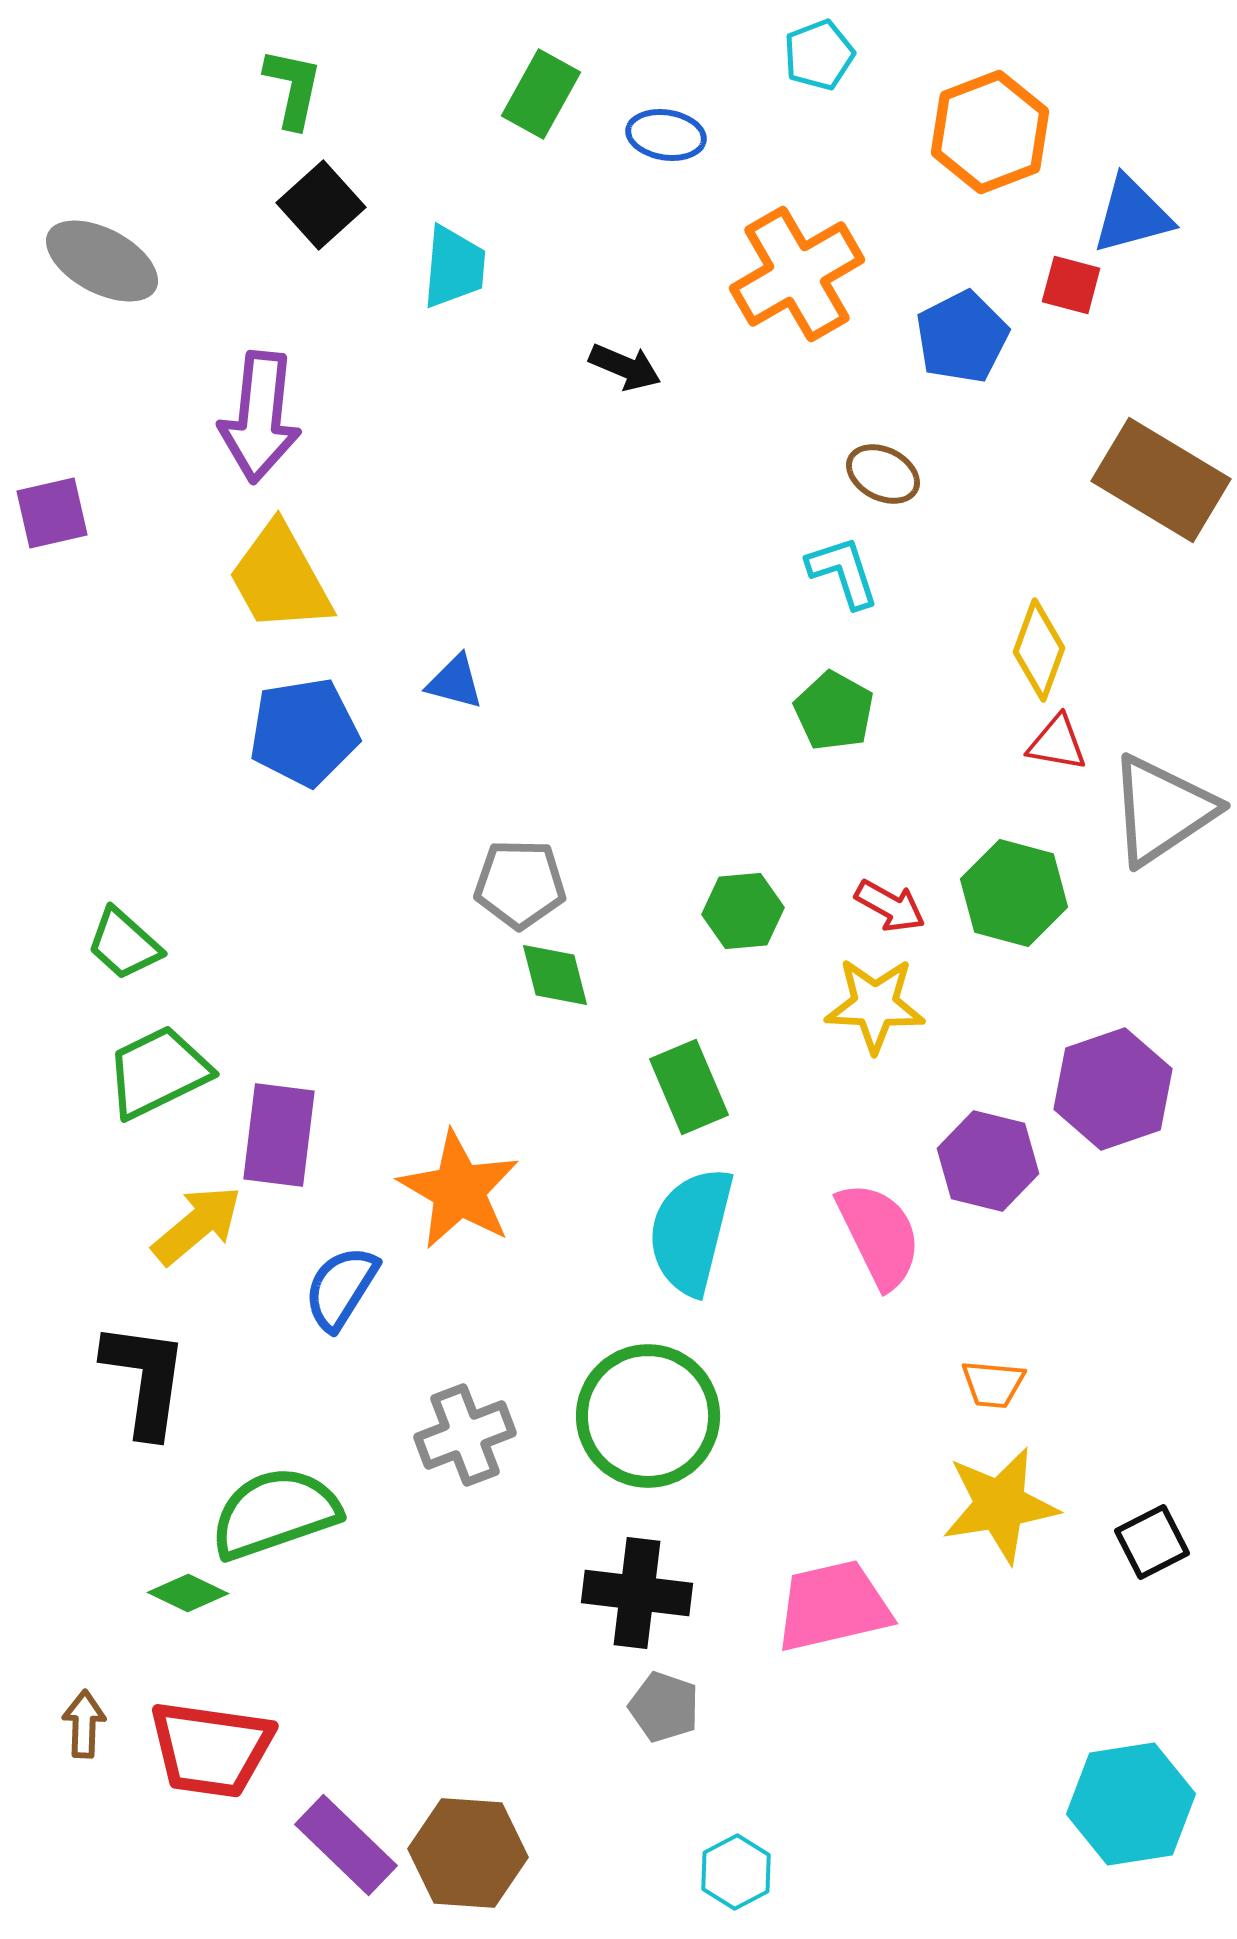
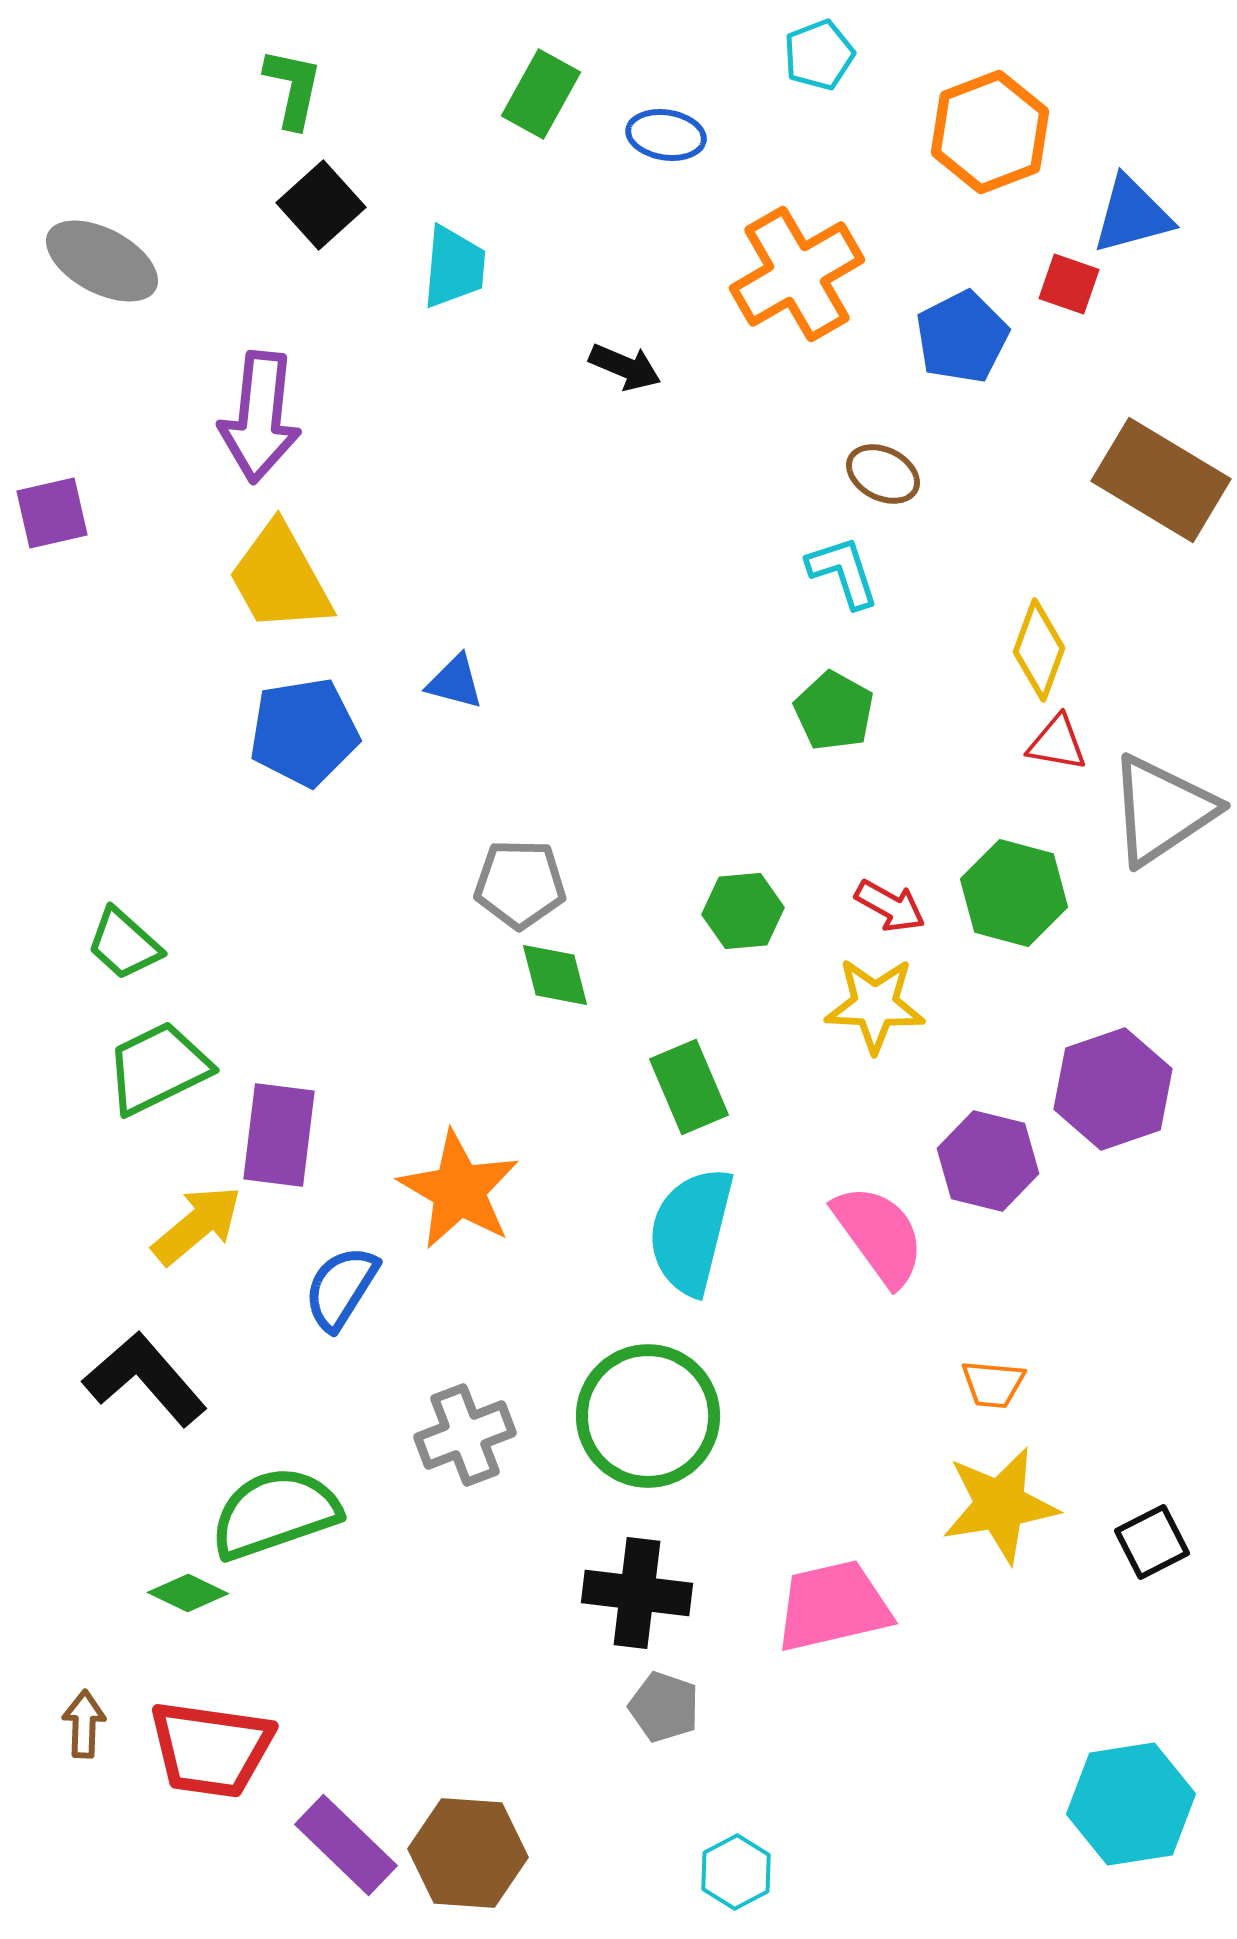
red square at (1071, 285): moved 2 px left, 1 px up; rotated 4 degrees clockwise
green trapezoid at (158, 1072): moved 4 px up
pink semicircle at (879, 1235): rotated 10 degrees counterclockwise
black L-shape at (145, 1379): rotated 49 degrees counterclockwise
